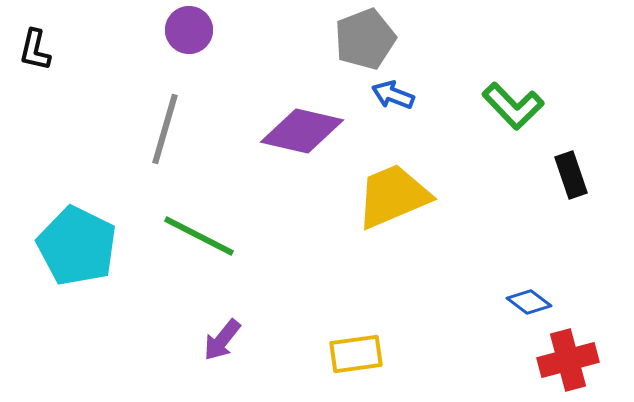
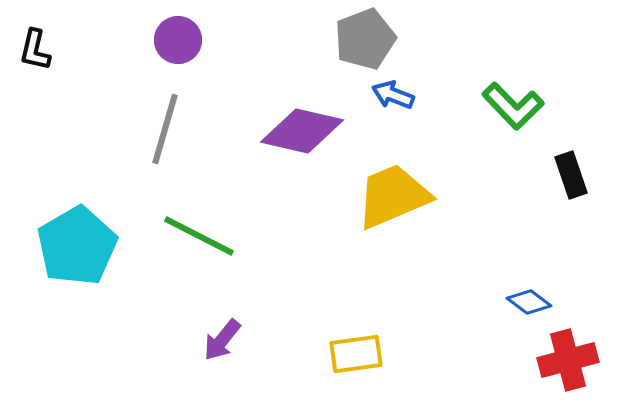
purple circle: moved 11 px left, 10 px down
cyan pentagon: rotated 16 degrees clockwise
